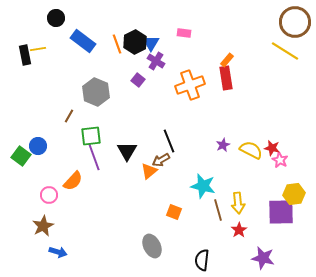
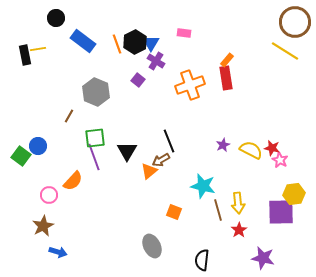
green square at (91, 136): moved 4 px right, 2 px down
